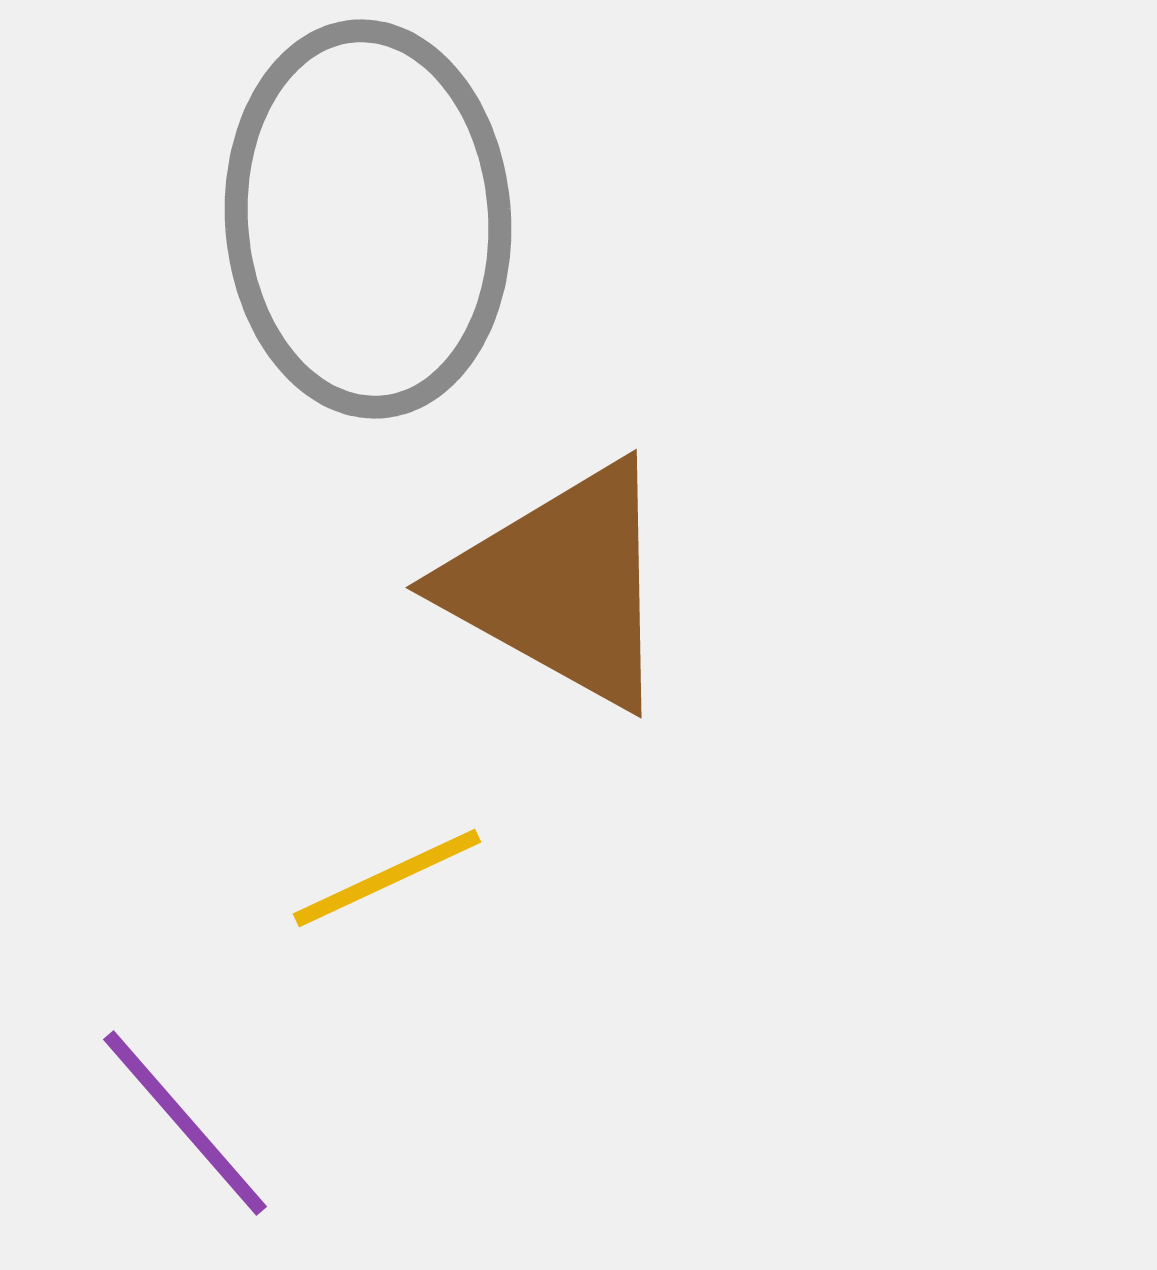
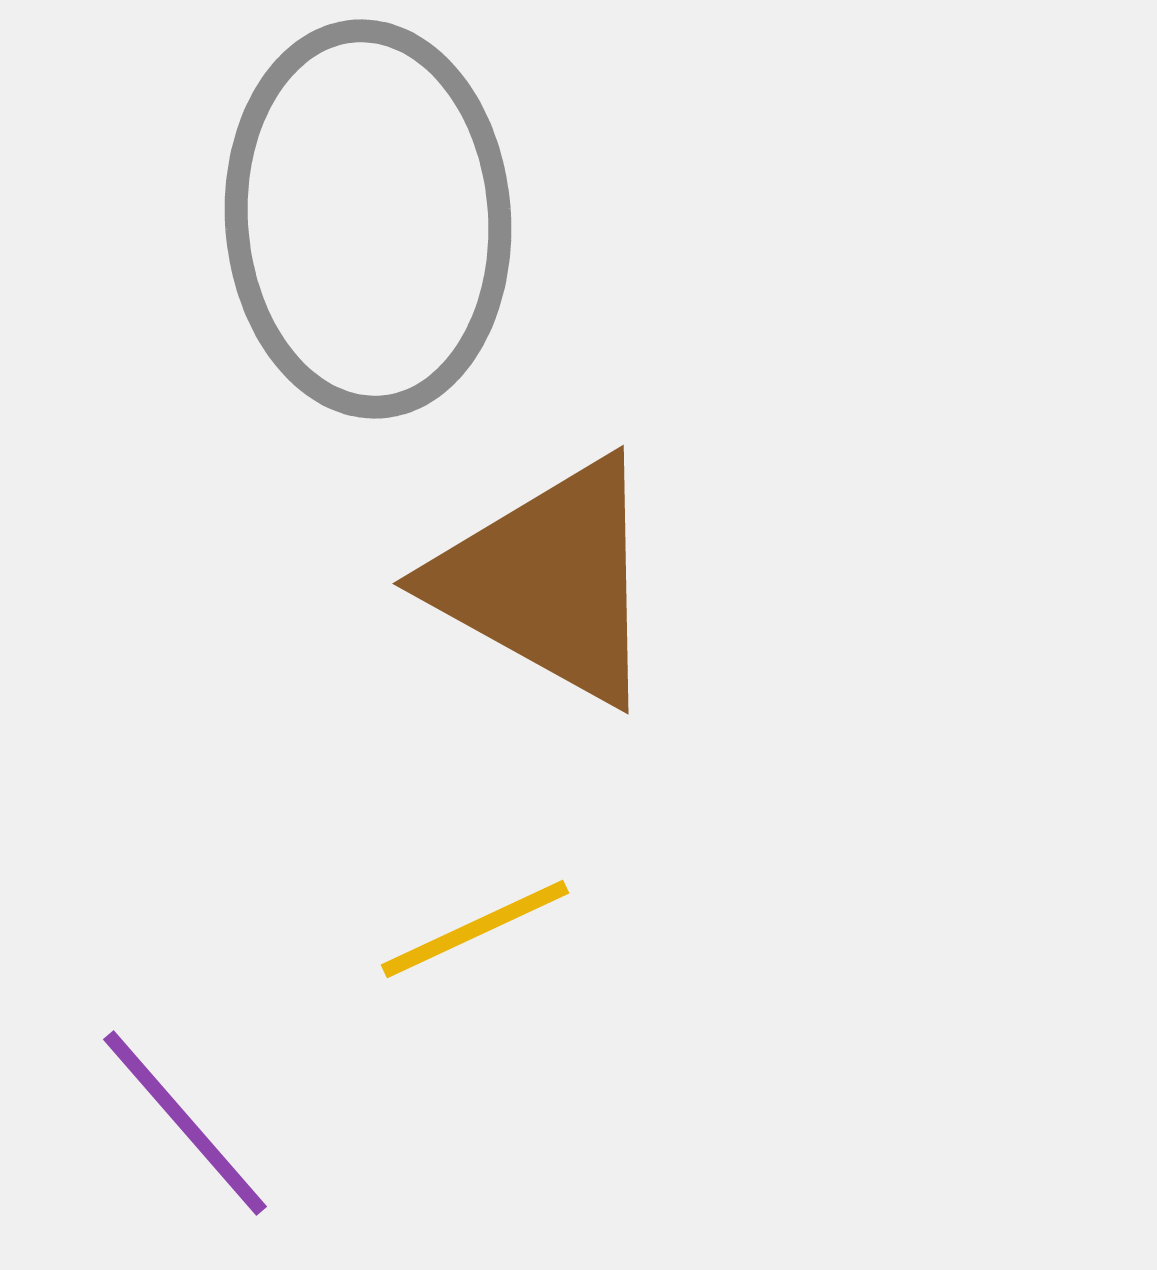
brown triangle: moved 13 px left, 4 px up
yellow line: moved 88 px right, 51 px down
